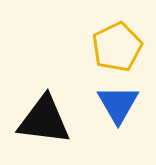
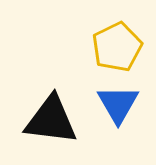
black triangle: moved 7 px right
